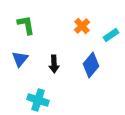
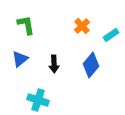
blue triangle: rotated 12 degrees clockwise
